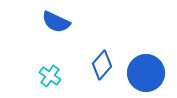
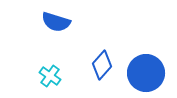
blue semicircle: rotated 8 degrees counterclockwise
